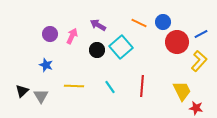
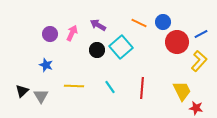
pink arrow: moved 3 px up
red line: moved 2 px down
